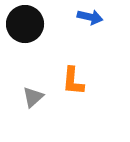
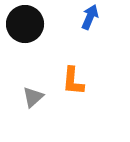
blue arrow: rotated 80 degrees counterclockwise
